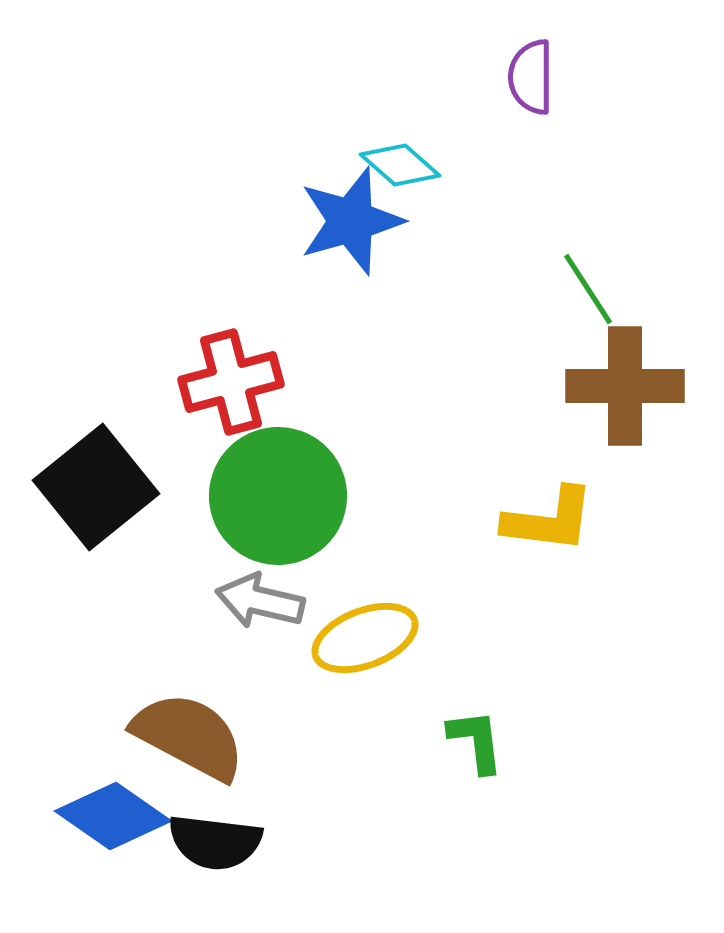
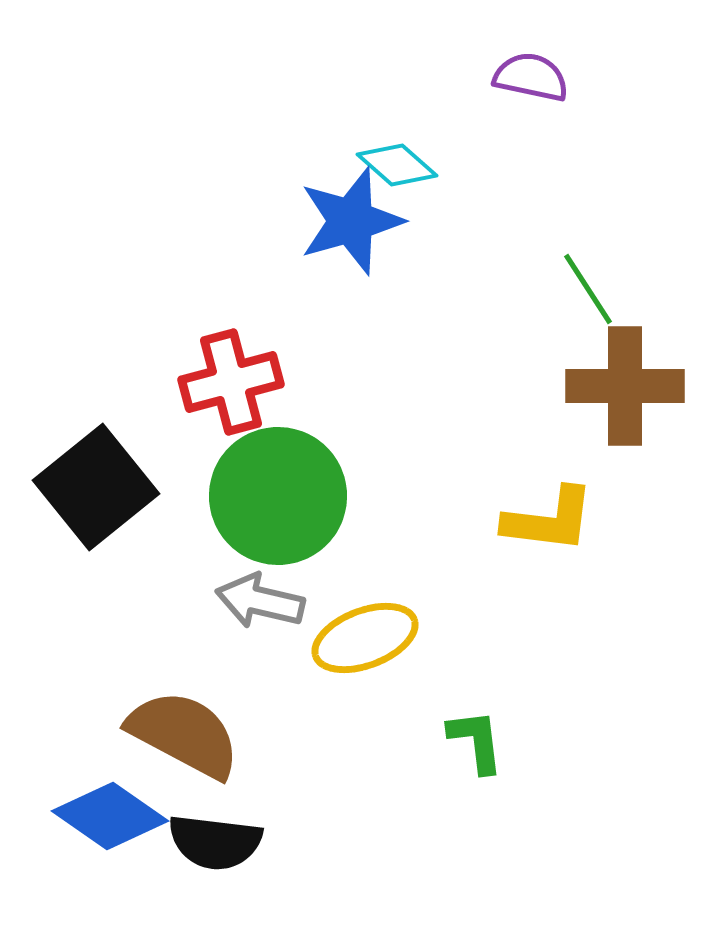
purple semicircle: rotated 102 degrees clockwise
cyan diamond: moved 3 px left
brown semicircle: moved 5 px left, 2 px up
blue diamond: moved 3 px left
